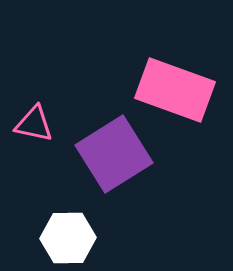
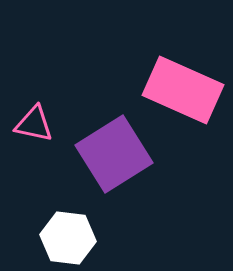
pink rectangle: moved 8 px right; rotated 4 degrees clockwise
white hexagon: rotated 8 degrees clockwise
